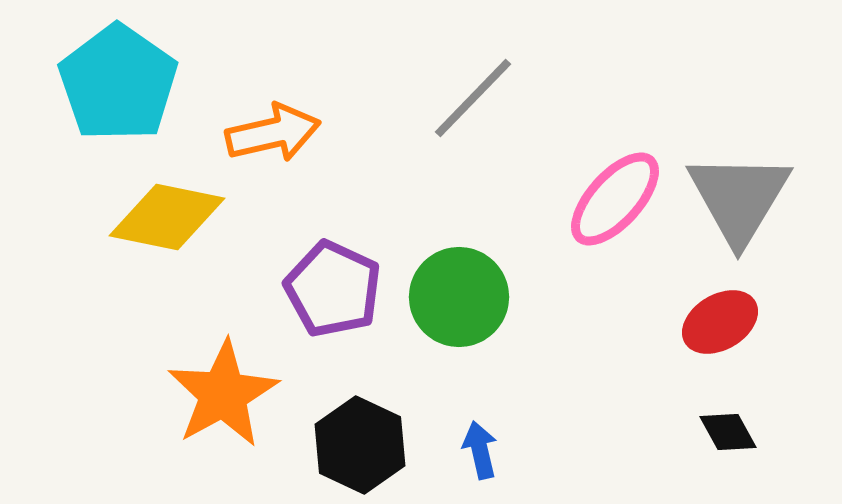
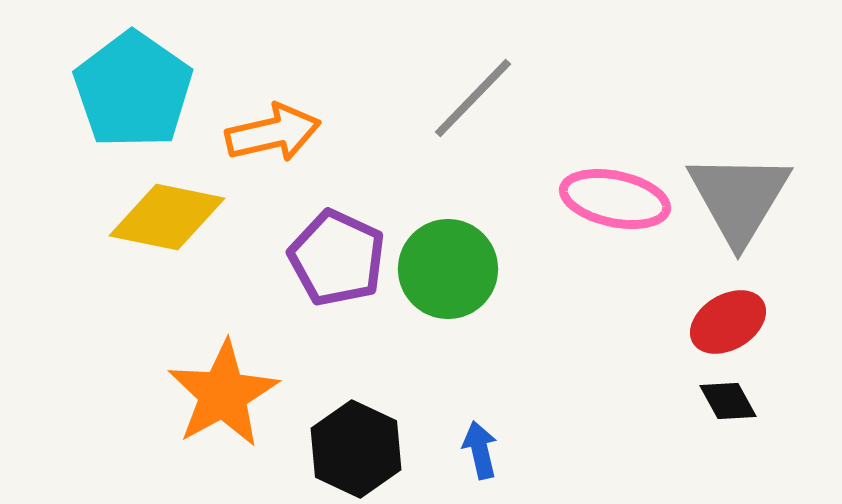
cyan pentagon: moved 15 px right, 7 px down
pink ellipse: rotated 60 degrees clockwise
purple pentagon: moved 4 px right, 31 px up
green circle: moved 11 px left, 28 px up
red ellipse: moved 8 px right
black diamond: moved 31 px up
black hexagon: moved 4 px left, 4 px down
